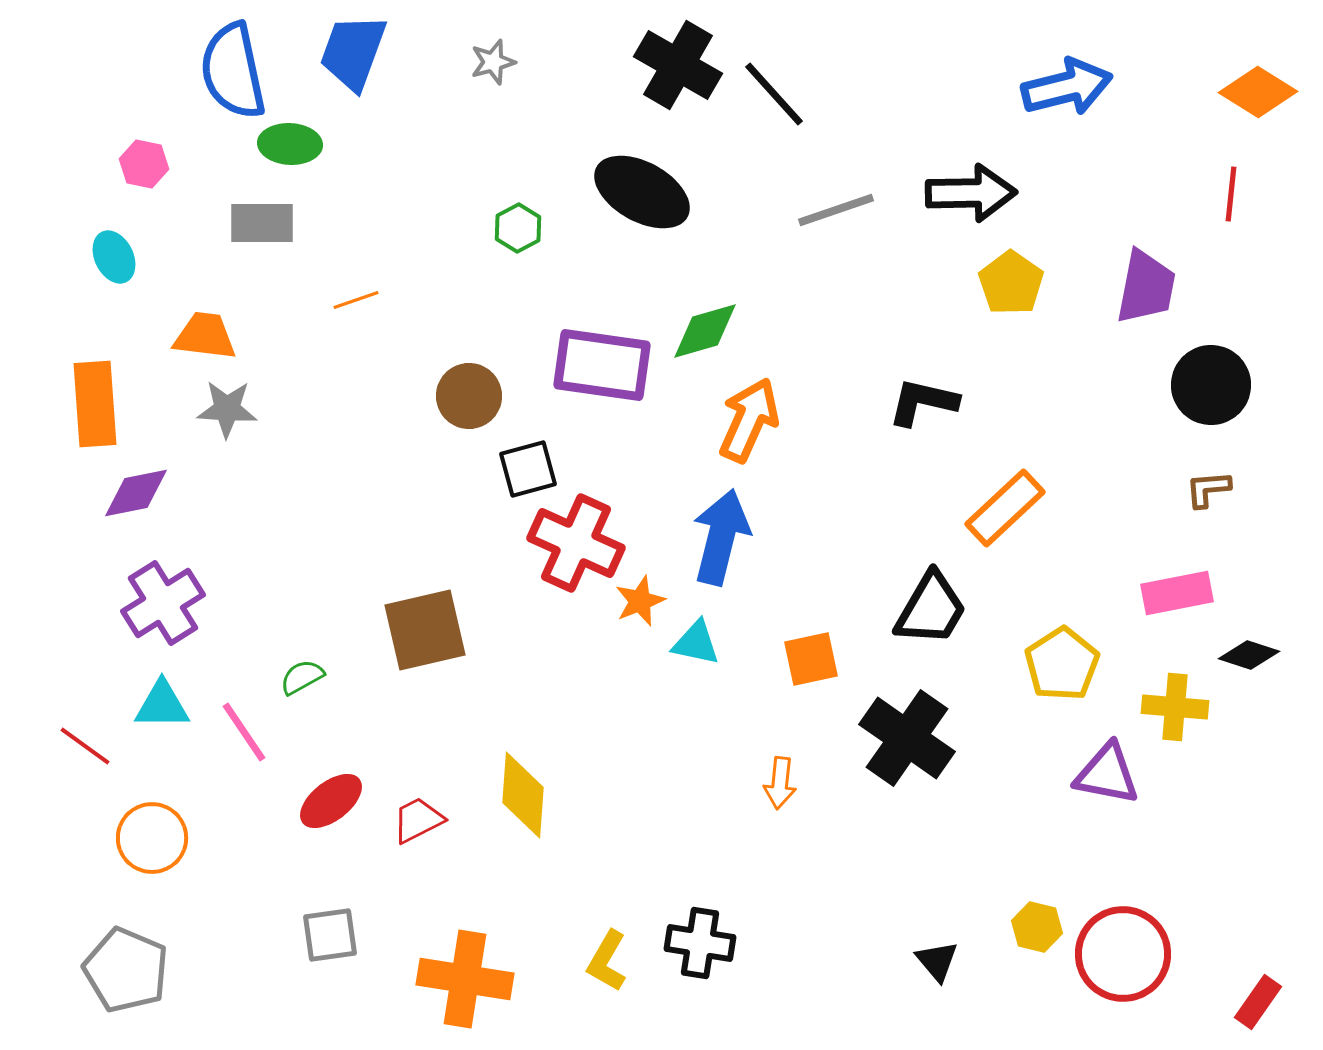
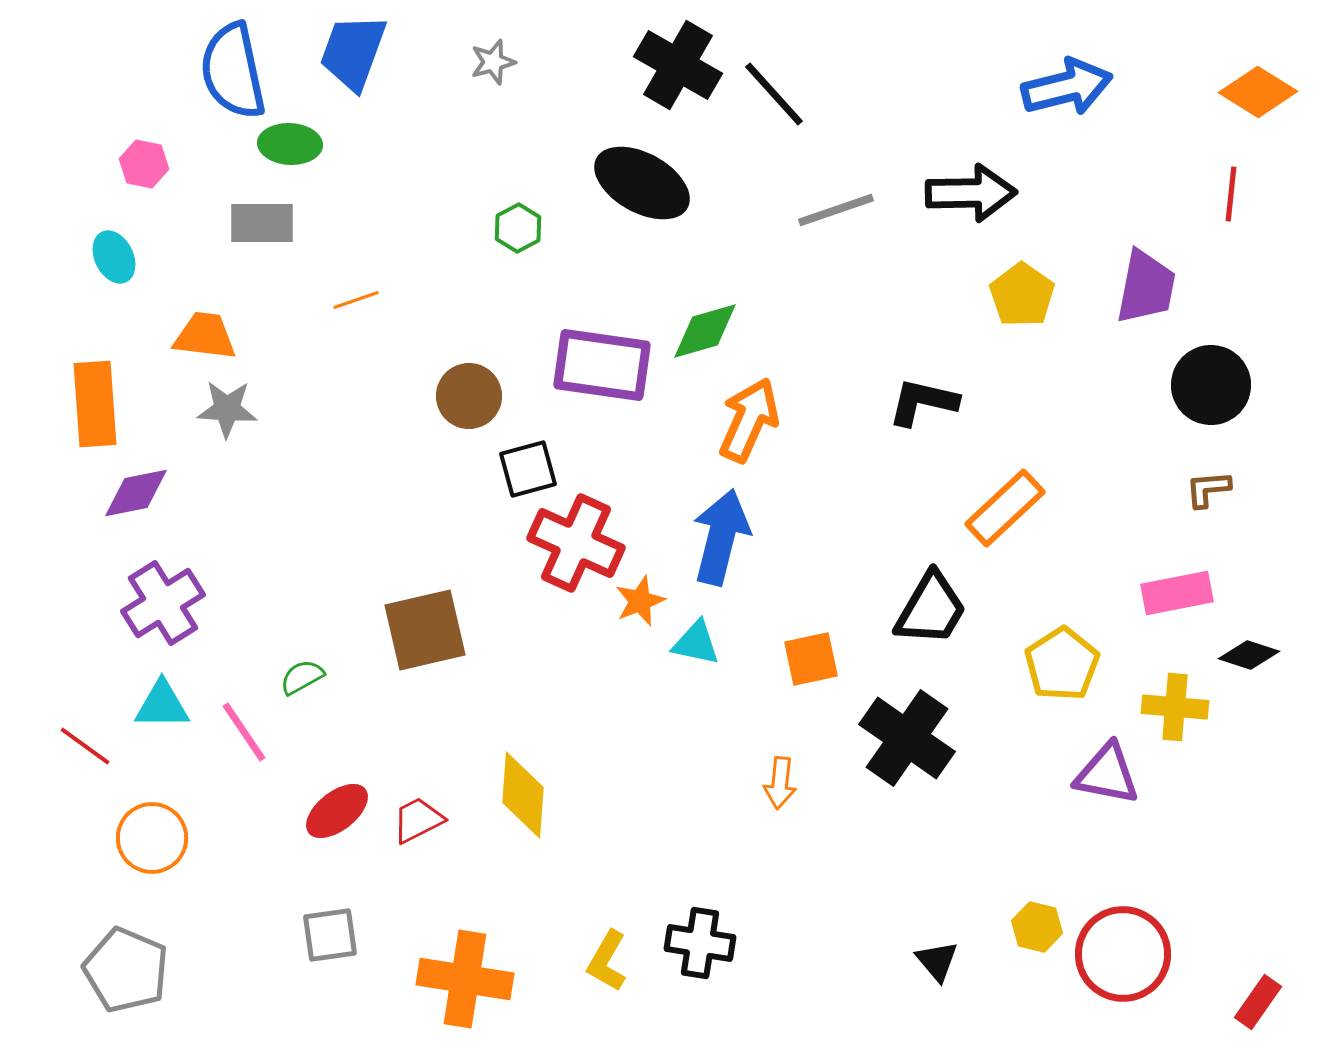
black ellipse at (642, 192): moved 9 px up
yellow pentagon at (1011, 283): moved 11 px right, 12 px down
red ellipse at (331, 801): moved 6 px right, 10 px down
